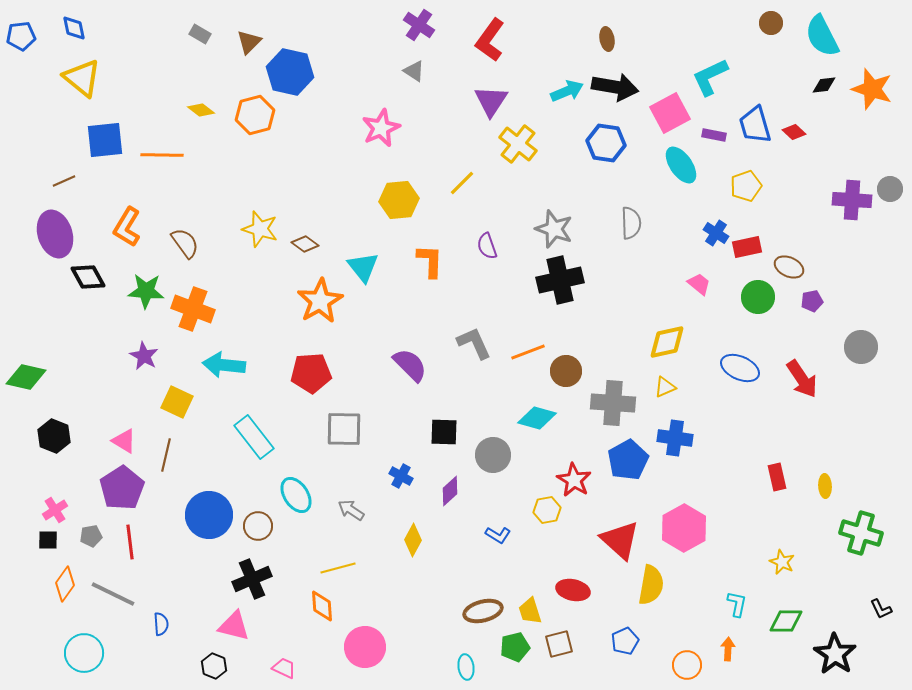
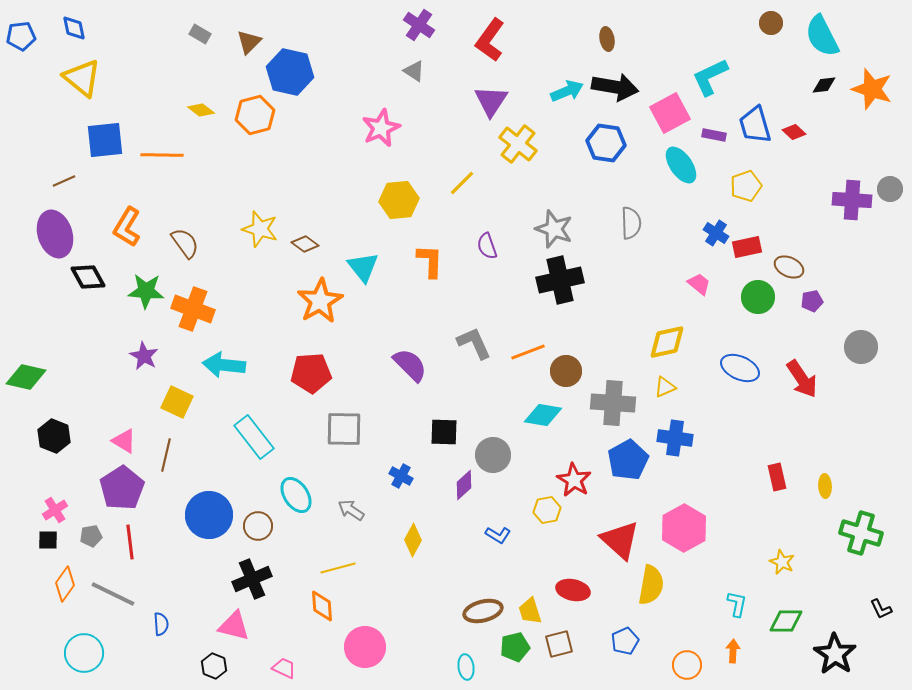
cyan diamond at (537, 418): moved 6 px right, 3 px up; rotated 6 degrees counterclockwise
purple diamond at (450, 491): moved 14 px right, 6 px up
orange arrow at (728, 649): moved 5 px right, 2 px down
